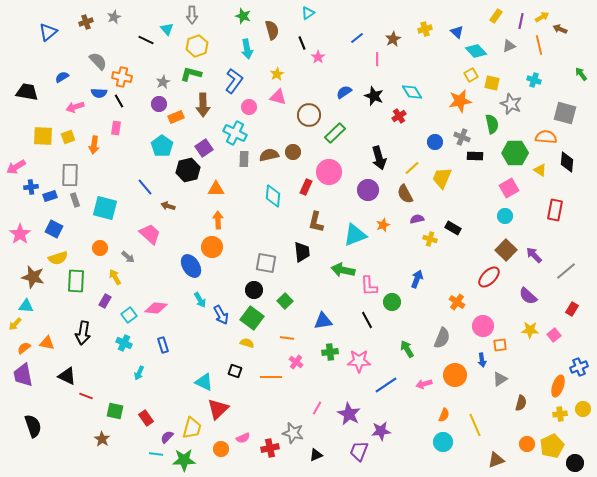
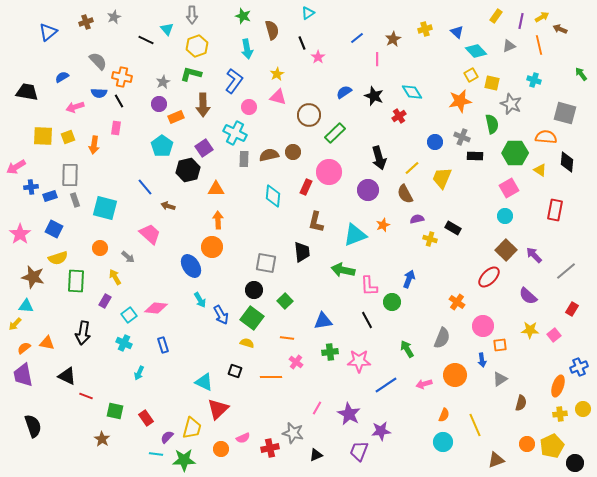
blue arrow at (417, 279): moved 8 px left
